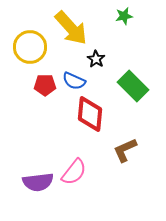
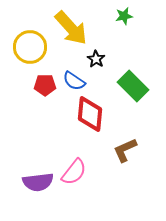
blue semicircle: rotated 10 degrees clockwise
